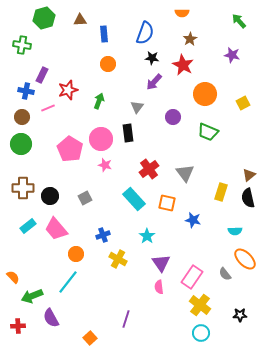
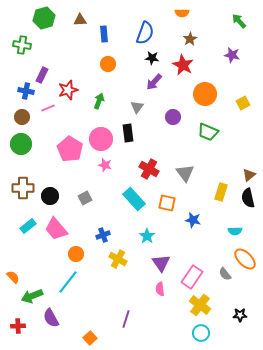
red cross at (149, 169): rotated 24 degrees counterclockwise
pink semicircle at (159, 287): moved 1 px right, 2 px down
